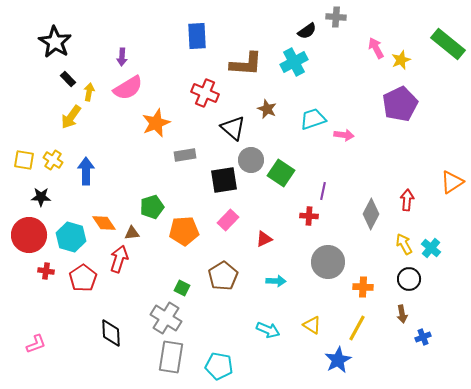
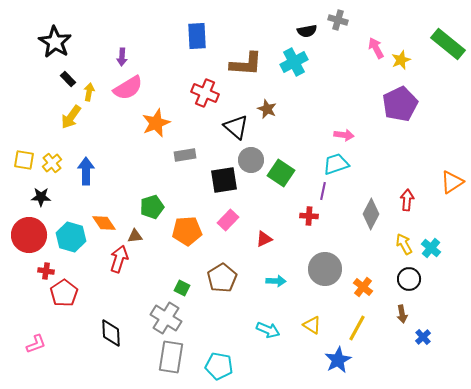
gray cross at (336, 17): moved 2 px right, 3 px down; rotated 12 degrees clockwise
black semicircle at (307, 31): rotated 24 degrees clockwise
cyan trapezoid at (313, 119): moved 23 px right, 45 px down
black triangle at (233, 128): moved 3 px right, 1 px up
yellow cross at (53, 160): moved 1 px left, 3 px down; rotated 18 degrees clockwise
orange pentagon at (184, 231): moved 3 px right
brown triangle at (132, 233): moved 3 px right, 3 px down
gray circle at (328, 262): moved 3 px left, 7 px down
brown pentagon at (223, 276): moved 1 px left, 2 px down
red pentagon at (83, 278): moved 19 px left, 15 px down
orange cross at (363, 287): rotated 36 degrees clockwise
blue cross at (423, 337): rotated 21 degrees counterclockwise
